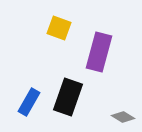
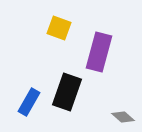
black rectangle: moved 1 px left, 5 px up
gray diamond: rotated 10 degrees clockwise
